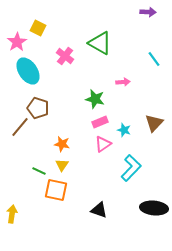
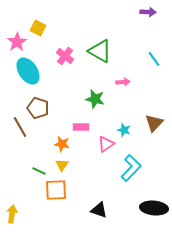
green triangle: moved 8 px down
pink rectangle: moved 19 px left, 5 px down; rotated 21 degrees clockwise
brown line: rotated 70 degrees counterclockwise
pink triangle: moved 3 px right
orange square: rotated 15 degrees counterclockwise
